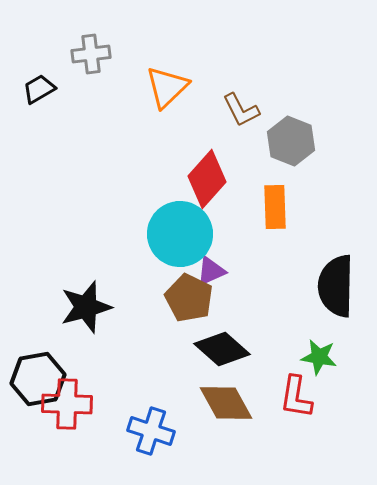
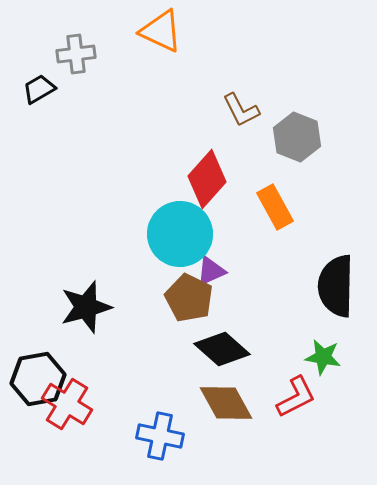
gray cross: moved 15 px left
orange triangle: moved 6 px left, 56 px up; rotated 51 degrees counterclockwise
gray hexagon: moved 6 px right, 4 px up
orange rectangle: rotated 27 degrees counterclockwise
green star: moved 4 px right
red L-shape: rotated 126 degrees counterclockwise
red cross: rotated 30 degrees clockwise
blue cross: moved 9 px right, 5 px down; rotated 6 degrees counterclockwise
